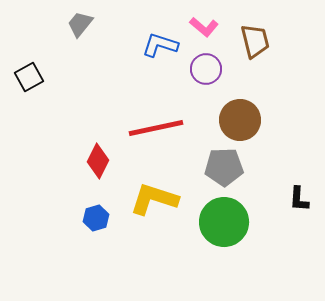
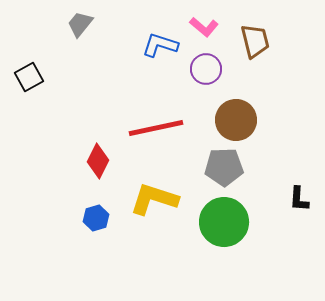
brown circle: moved 4 px left
